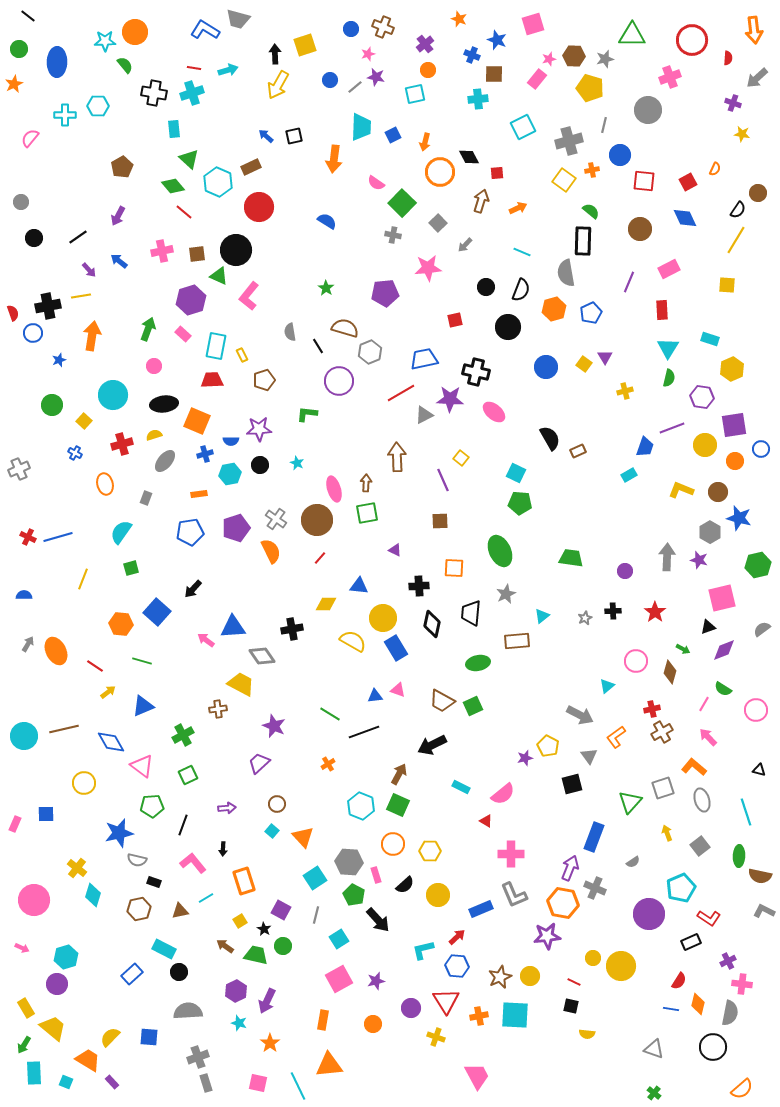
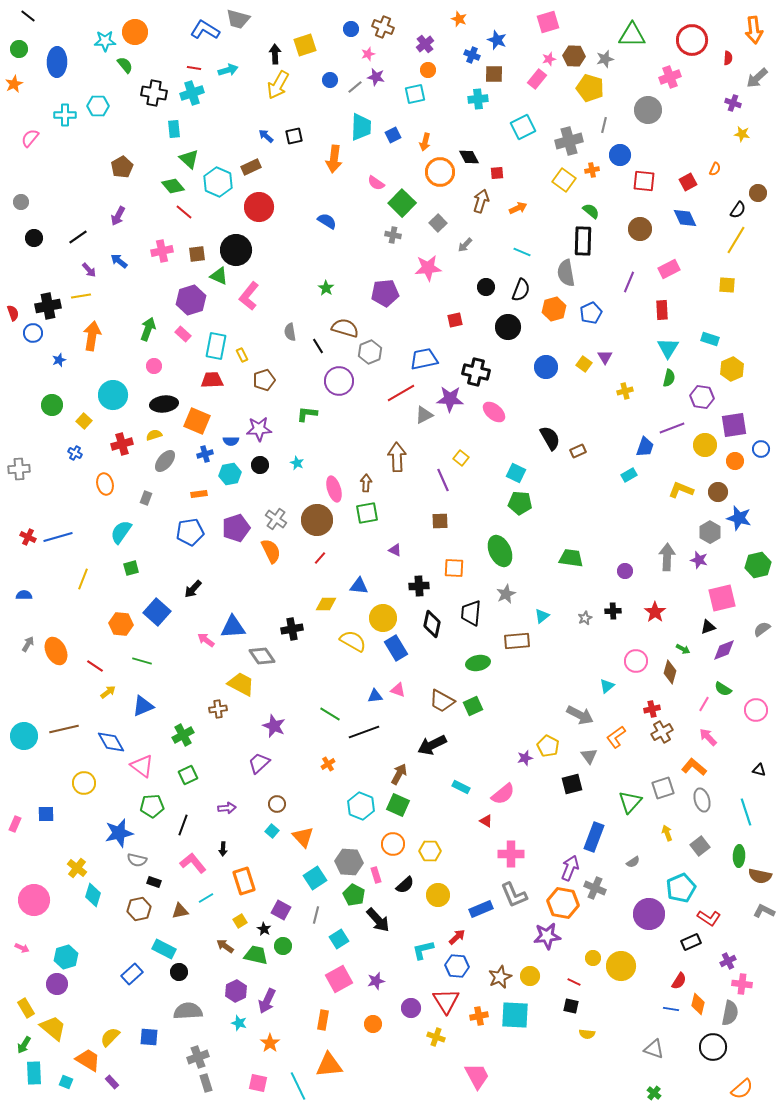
pink square at (533, 24): moved 15 px right, 2 px up
gray cross at (19, 469): rotated 20 degrees clockwise
